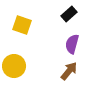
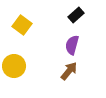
black rectangle: moved 7 px right, 1 px down
yellow square: rotated 18 degrees clockwise
purple semicircle: moved 1 px down
